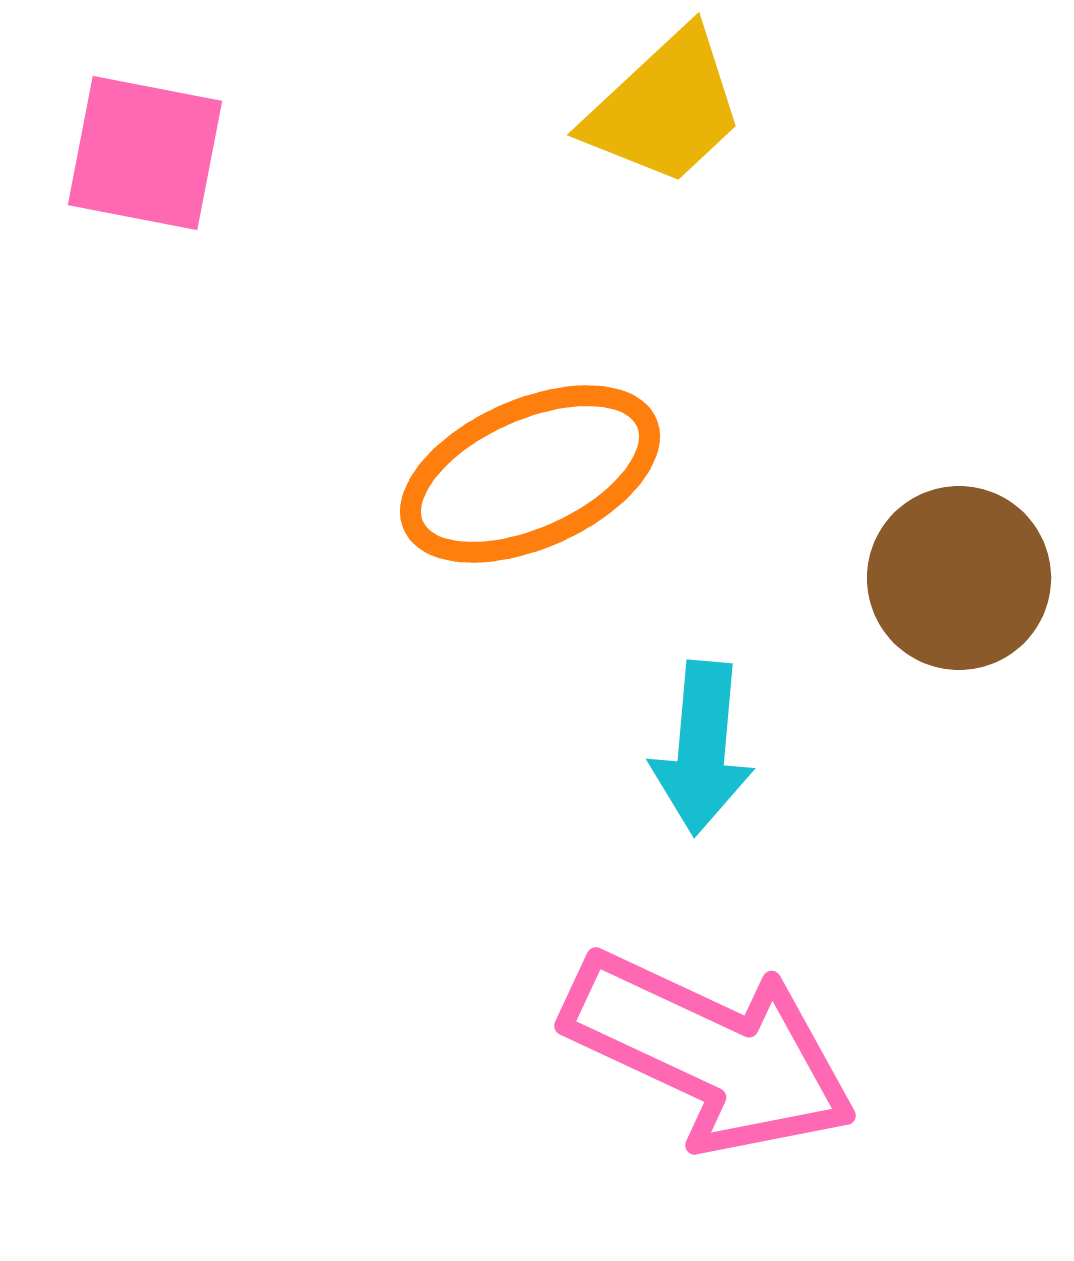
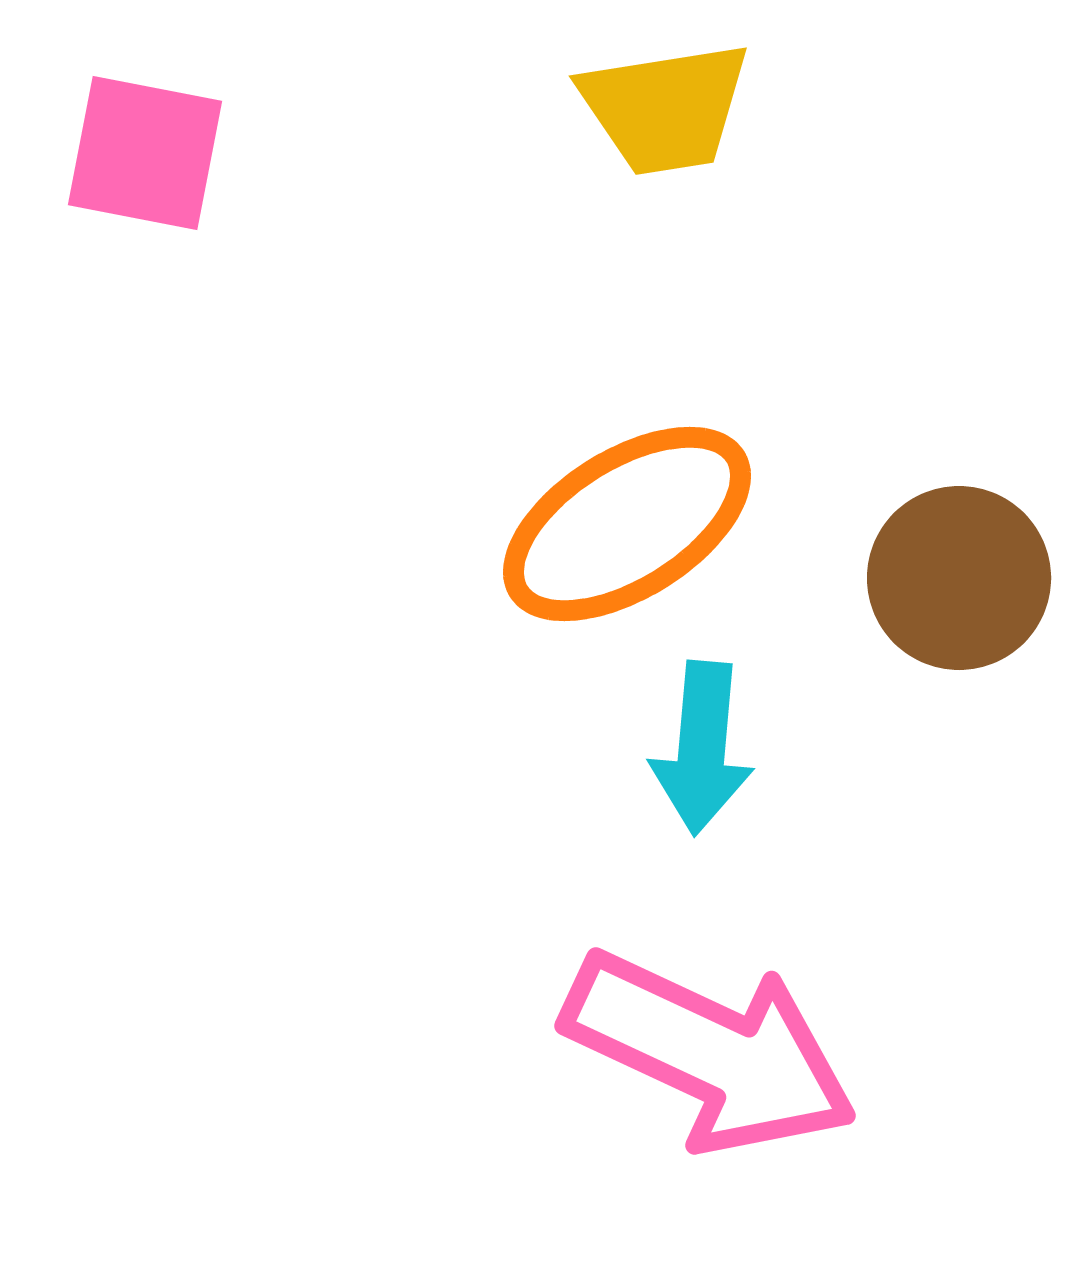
yellow trapezoid: rotated 34 degrees clockwise
orange ellipse: moved 97 px right, 50 px down; rotated 8 degrees counterclockwise
